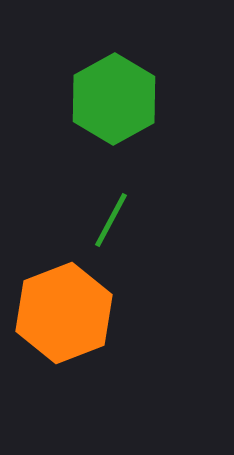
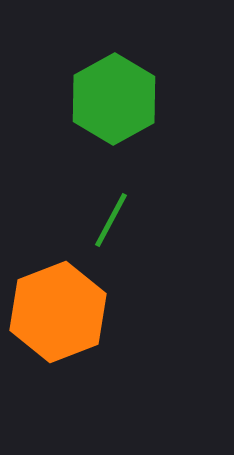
orange hexagon: moved 6 px left, 1 px up
